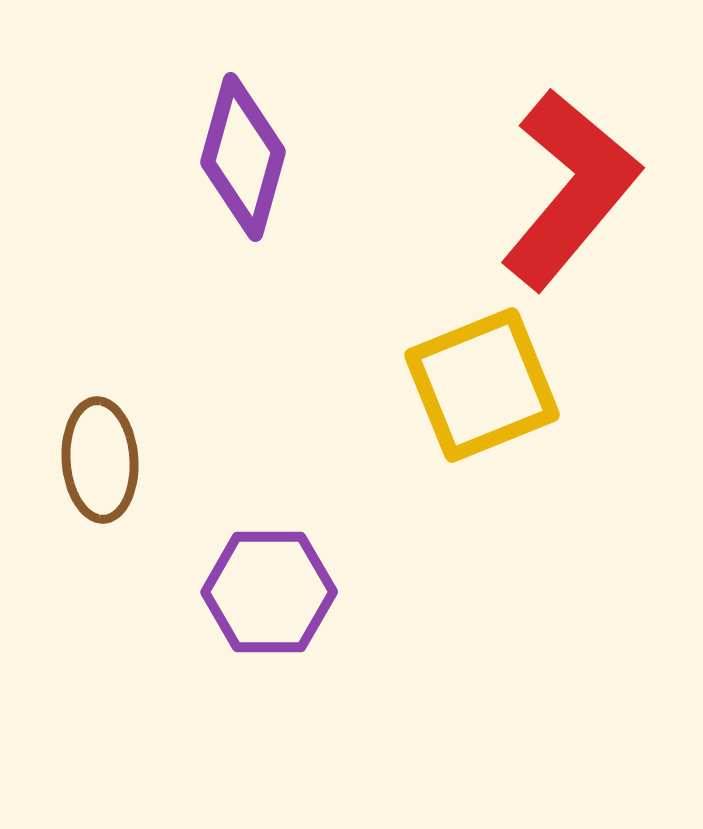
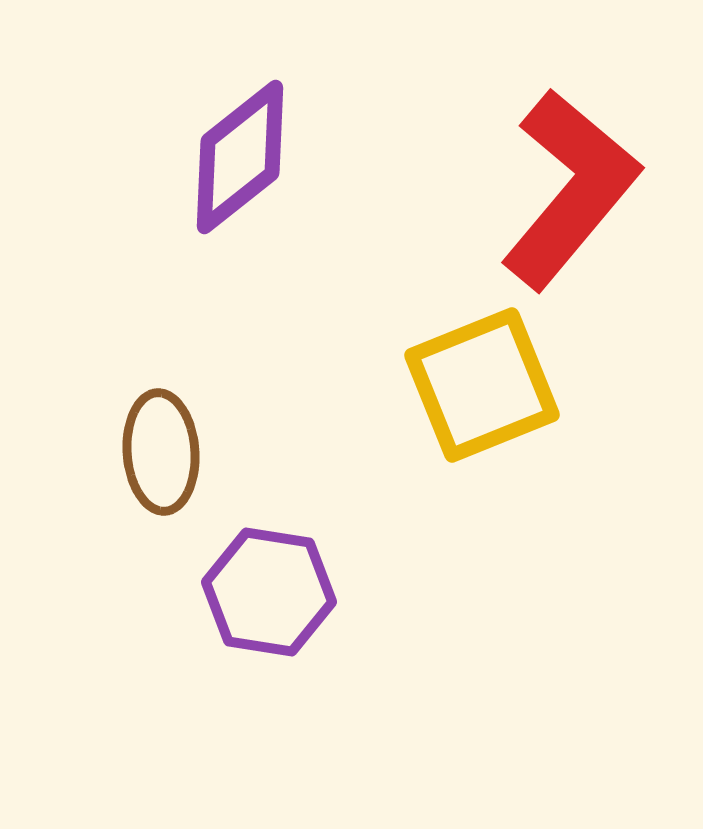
purple diamond: moved 3 px left; rotated 36 degrees clockwise
brown ellipse: moved 61 px right, 8 px up
purple hexagon: rotated 9 degrees clockwise
